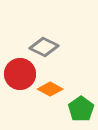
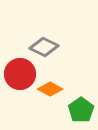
green pentagon: moved 1 px down
